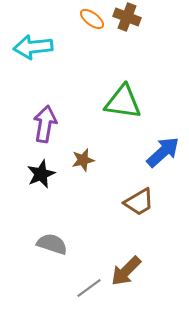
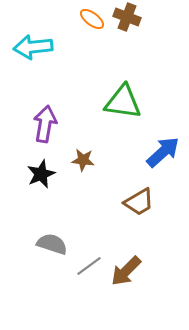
brown star: rotated 20 degrees clockwise
gray line: moved 22 px up
